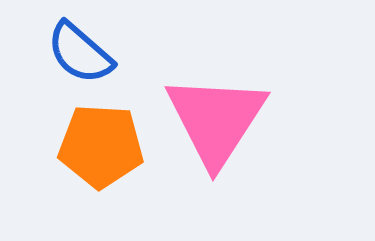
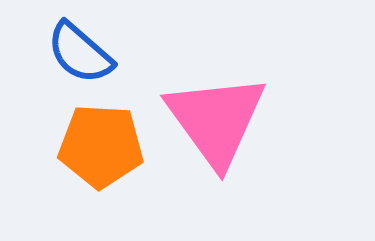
pink triangle: rotated 9 degrees counterclockwise
